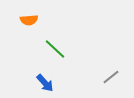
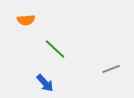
orange semicircle: moved 3 px left
gray line: moved 8 px up; rotated 18 degrees clockwise
